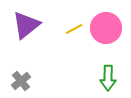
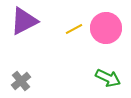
purple triangle: moved 2 px left, 4 px up; rotated 12 degrees clockwise
green arrow: rotated 65 degrees counterclockwise
